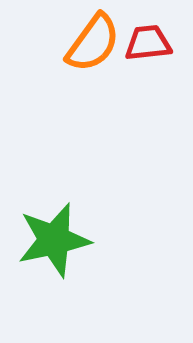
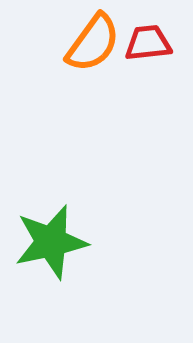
green star: moved 3 px left, 2 px down
